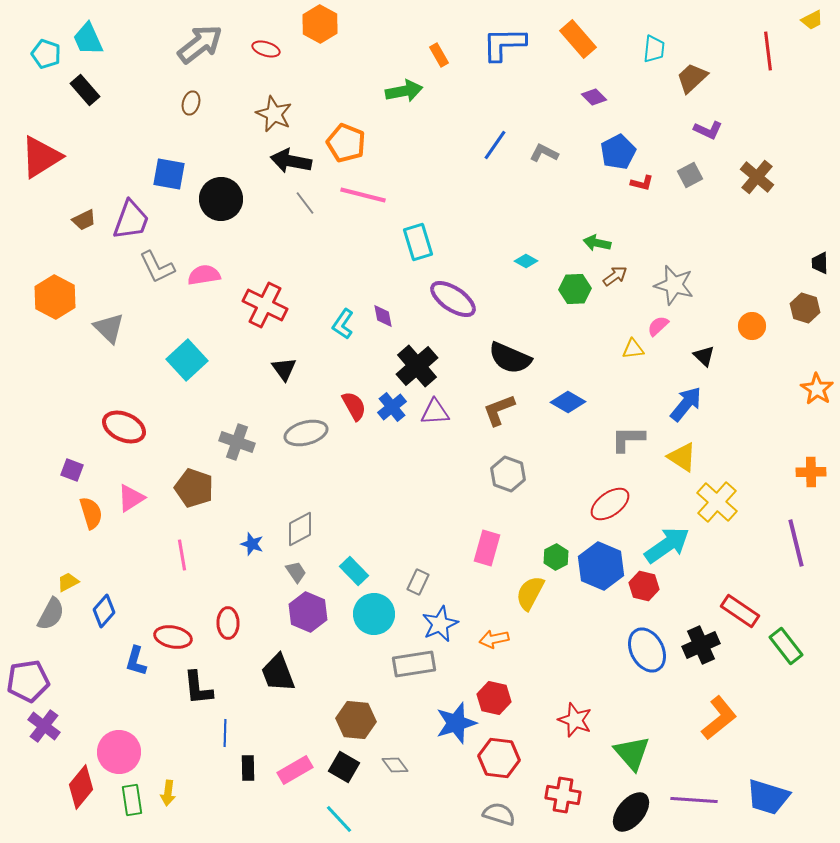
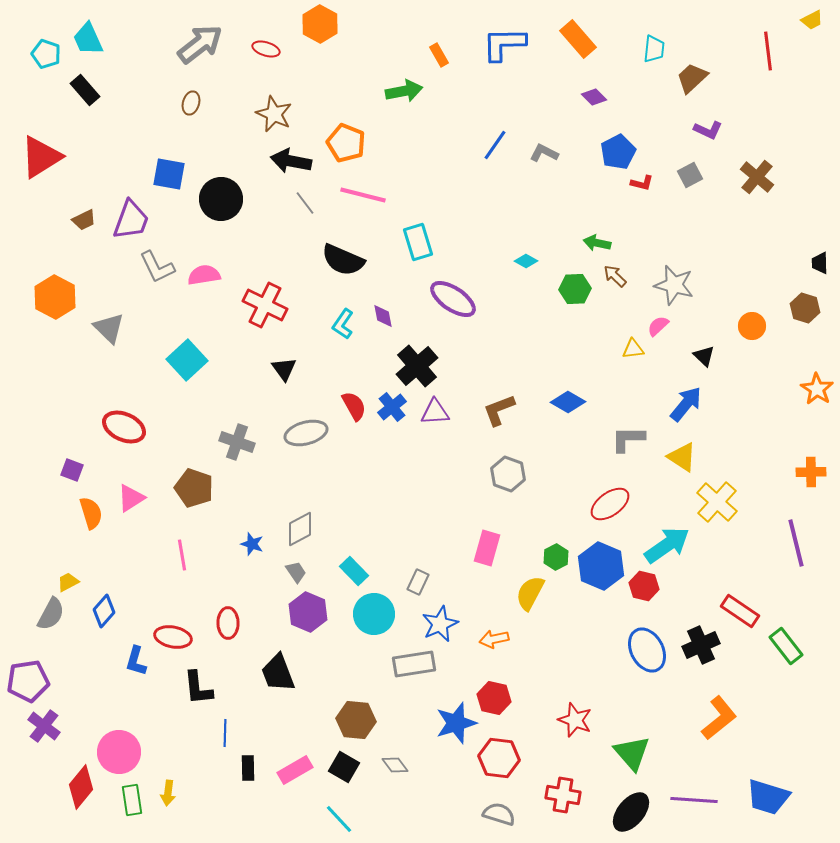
brown arrow at (615, 276): rotated 100 degrees counterclockwise
black semicircle at (510, 358): moved 167 px left, 98 px up
